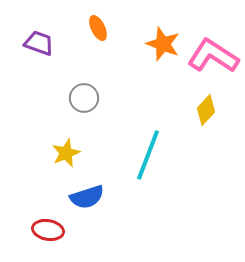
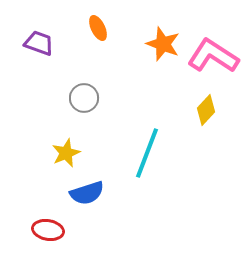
cyan line: moved 1 px left, 2 px up
blue semicircle: moved 4 px up
